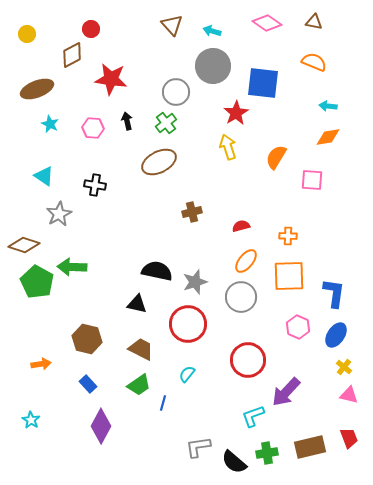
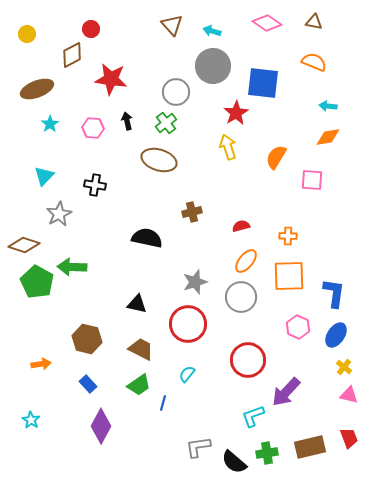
cyan star at (50, 124): rotated 12 degrees clockwise
brown ellipse at (159, 162): moved 2 px up; rotated 44 degrees clockwise
cyan triangle at (44, 176): rotated 40 degrees clockwise
black semicircle at (157, 271): moved 10 px left, 33 px up
